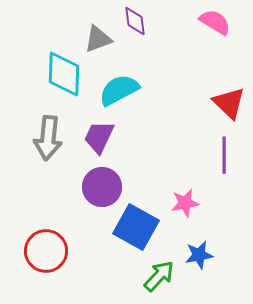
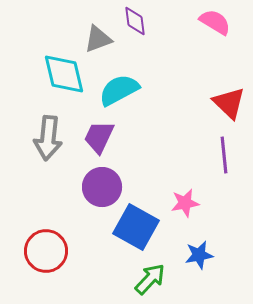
cyan diamond: rotated 15 degrees counterclockwise
purple line: rotated 6 degrees counterclockwise
green arrow: moved 9 px left, 3 px down
